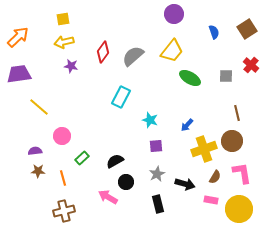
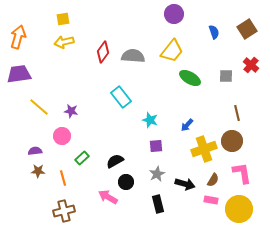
orange arrow: rotated 30 degrees counterclockwise
gray semicircle: rotated 45 degrees clockwise
purple star: moved 45 px down
cyan rectangle: rotated 65 degrees counterclockwise
brown semicircle: moved 2 px left, 3 px down
